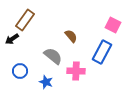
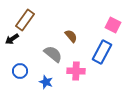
gray semicircle: moved 2 px up
